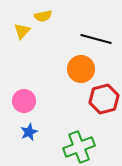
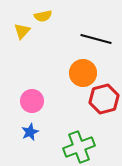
orange circle: moved 2 px right, 4 px down
pink circle: moved 8 px right
blue star: moved 1 px right
